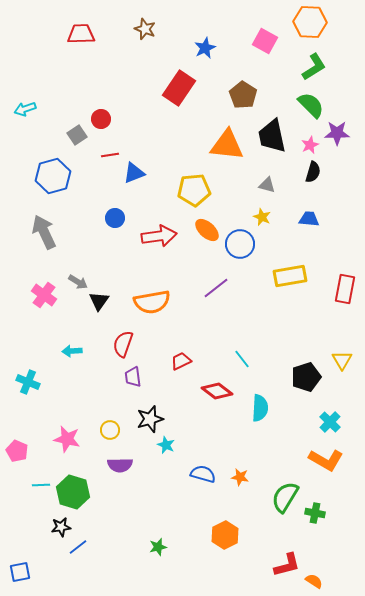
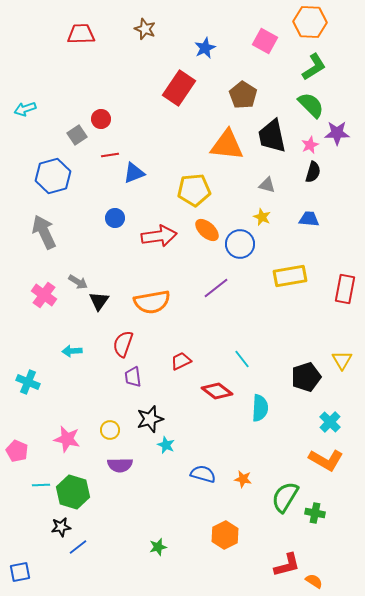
orange star at (240, 477): moved 3 px right, 2 px down
